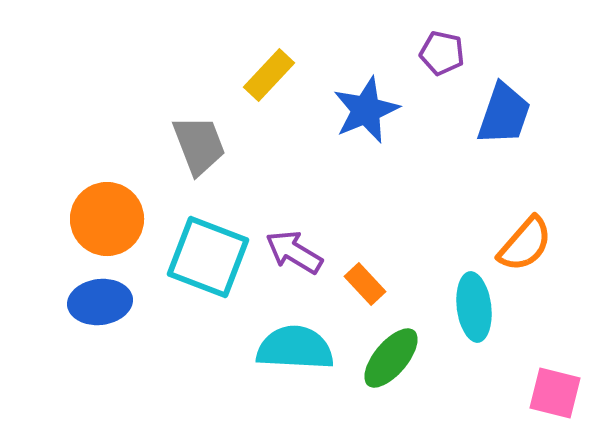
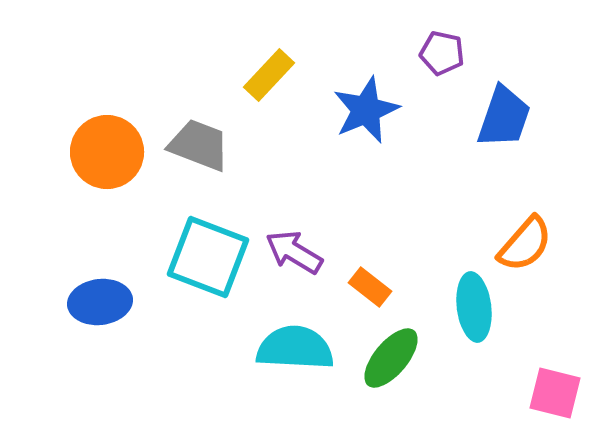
blue trapezoid: moved 3 px down
gray trapezoid: rotated 48 degrees counterclockwise
orange circle: moved 67 px up
orange rectangle: moved 5 px right, 3 px down; rotated 9 degrees counterclockwise
